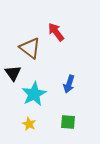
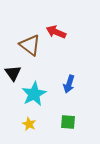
red arrow: rotated 30 degrees counterclockwise
brown triangle: moved 3 px up
